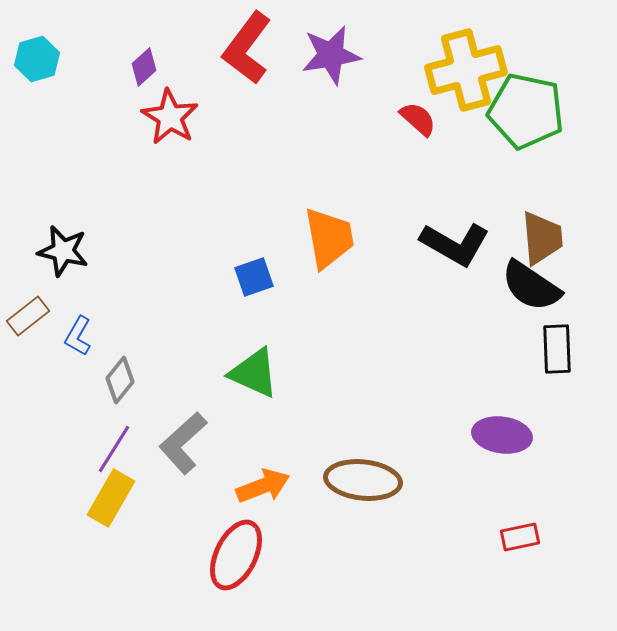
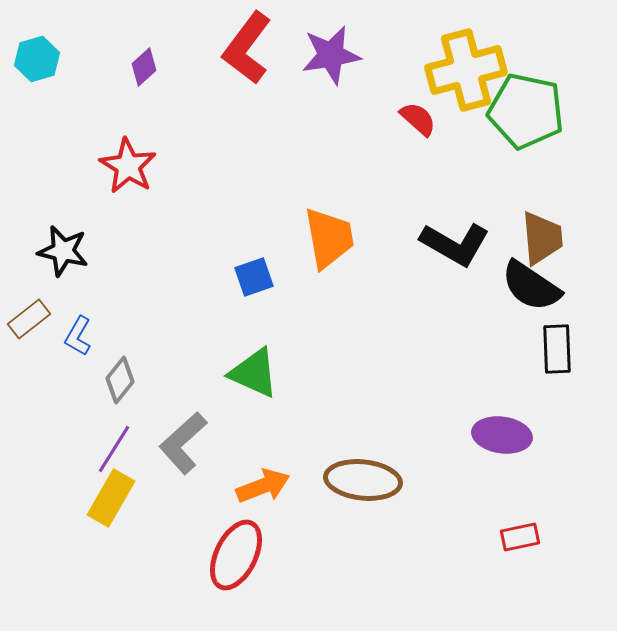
red star: moved 42 px left, 49 px down
brown rectangle: moved 1 px right, 3 px down
